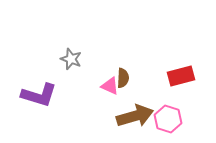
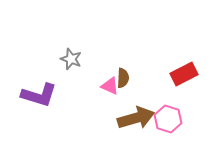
red rectangle: moved 3 px right, 2 px up; rotated 12 degrees counterclockwise
brown arrow: moved 1 px right, 2 px down
